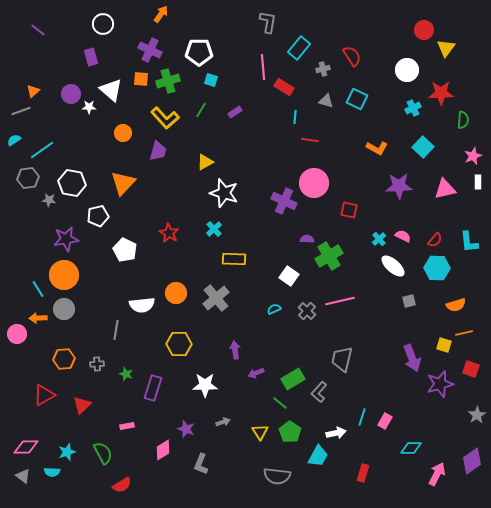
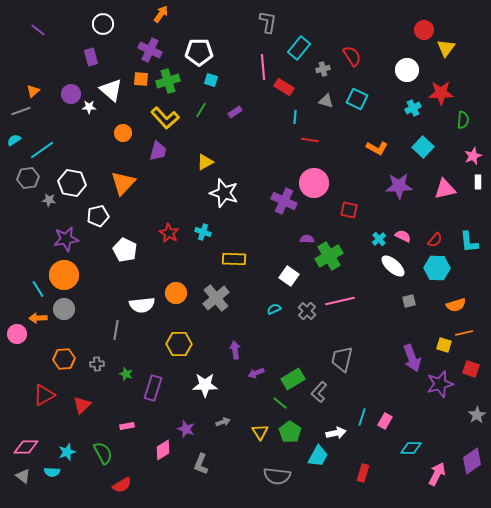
cyan cross at (214, 229): moved 11 px left, 3 px down; rotated 28 degrees counterclockwise
